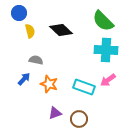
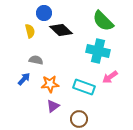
blue circle: moved 25 px right
cyan cross: moved 8 px left, 1 px down; rotated 10 degrees clockwise
pink arrow: moved 2 px right, 3 px up
orange star: moved 1 px right; rotated 24 degrees counterclockwise
purple triangle: moved 2 px left, 7 px up; rotated 16 degrees counterclockwise
